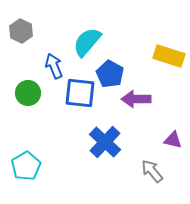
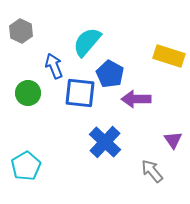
purple triangle: rotated 42 degrees clockwise
